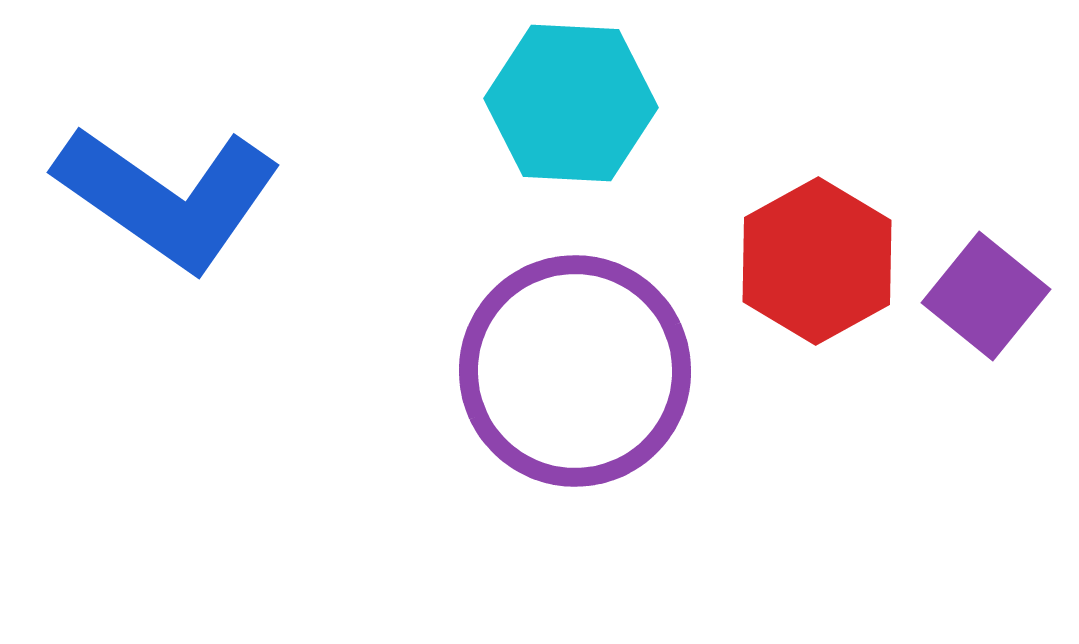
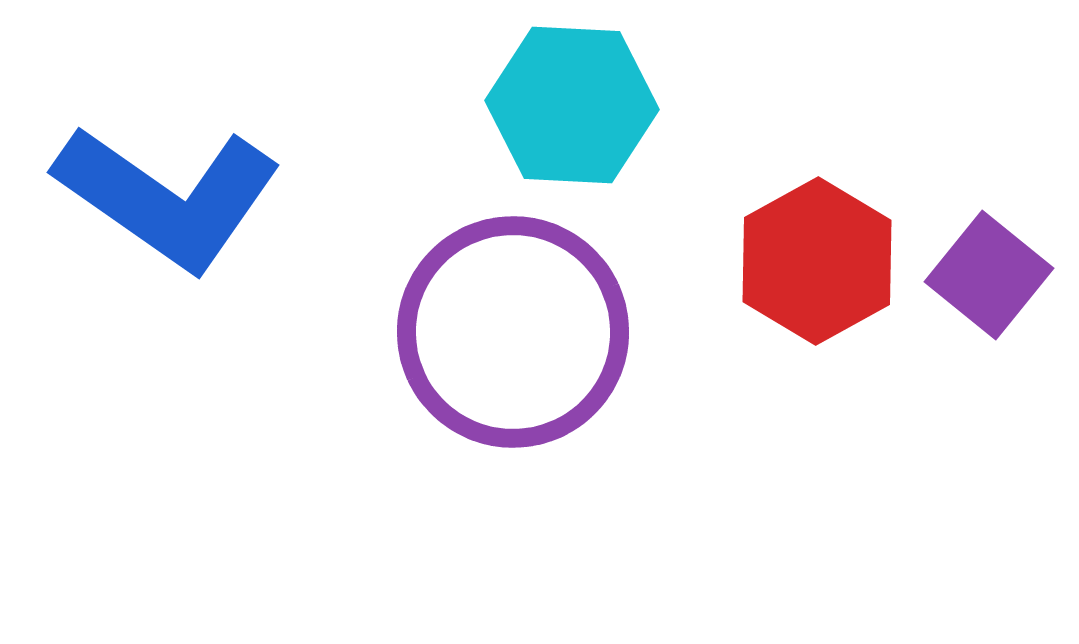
cyan hexagon: moved 1 px right, 2 px down
purple square: moved 3 px right, 21 px up
purple circle: moved 62 px left, 39 px up
